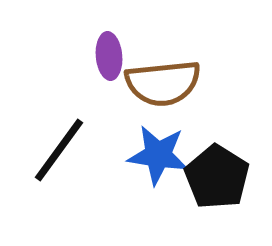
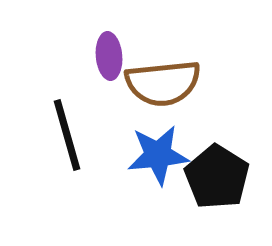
black line: moved 8 px right, 15 px up; rotated 52 degrees counterclockwise
blue star: rotated 14 degrees counterclockwise
